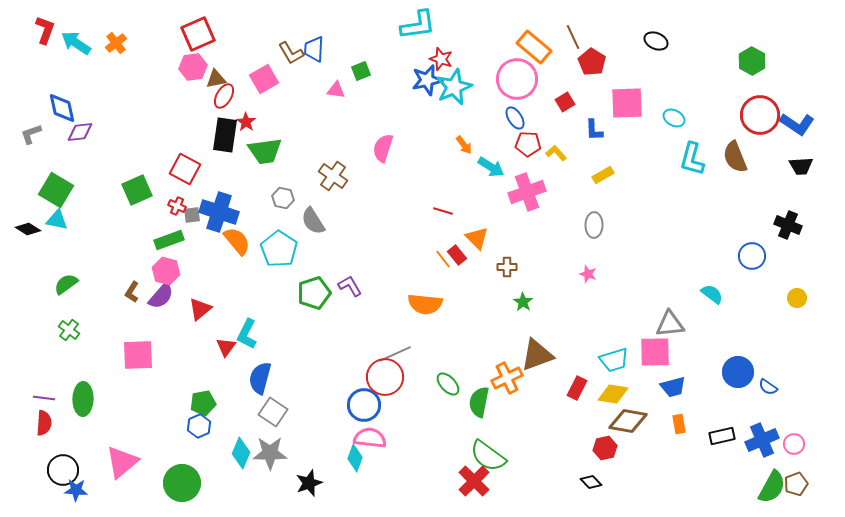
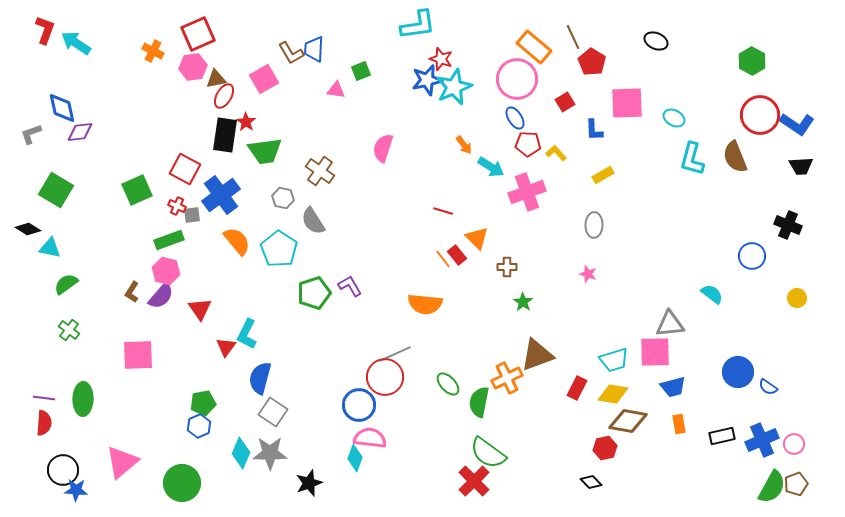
orange cross at (116, 43): moved 37 px right, 8 px down; rotated 25 degrees counterclockwise
brown cross at (333, 176): moved 13 px left, 5 px up
blue cross at (219, 212): moved 2 px right, 17 px up; rotated 36 degrees clockwise
cyan triangle at (57, 220): moved 7 px left, 28 px down
red triangle at (200, 309): rotated 25 degrees counterclockwise
blue circle at (364, 405): moved 5 px left
green semicircle at (488, 456): moved 3 px up
